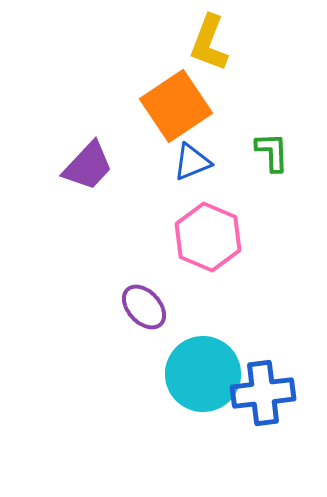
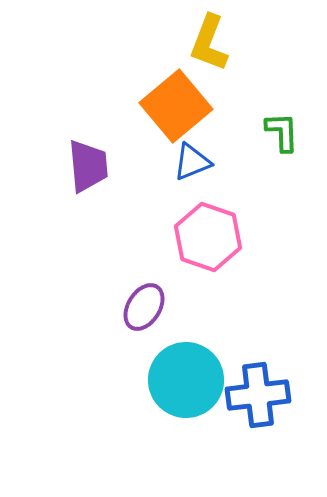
orange square: rotated 6 degrees counterclockwise
green L-shape: moved 10 px right, 20 px up
purple trapezoid: rotated 48 degrees counterclockwise
pink hexagon: rotated 4 degrees counterclockwise
purple ellipse: rotated 75 degrees clockwise
cyan circle: moved 17 px left, 6 px down
blue cross: moved 5 px left, 2 px down
